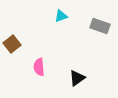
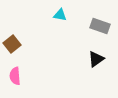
cyan triangle: moved 1 px left, 1 px up; rotated 32 degrees clockwise
pink semicircle: moved 24 px left, 9 px down
black triangle: moved 19 px right, 19 px up
